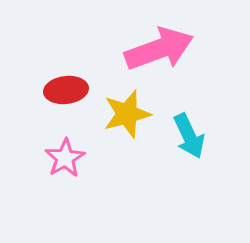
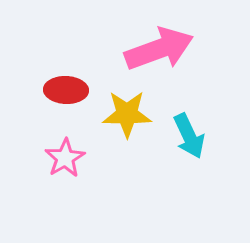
red ellipse: rotated 9 degrees clockwise
yellow star: rotated 15 degrees clockwise
